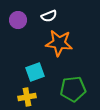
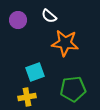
white semicircle: rotated 63 degrees clockwise
orange star: moved 6 px right
